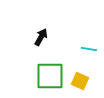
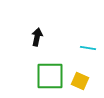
black arrow: moved 4 px left; rotated 18 degrees counterclockwise
cyan line: moved 1 px left, 1 px up
